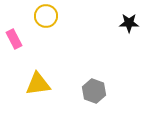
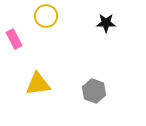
black star: moved 23 px left
